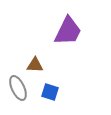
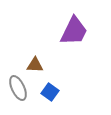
purple trapezoid: moved 6 px right
blue square: rotated 18 degrees clockwise
